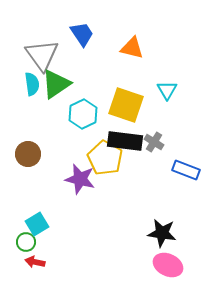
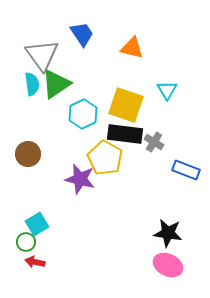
black rectangle: moved 7 px up
black star: moved 6 px right
